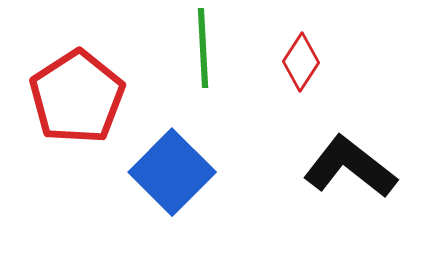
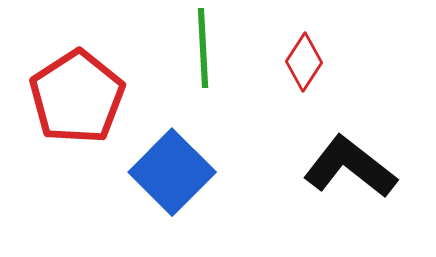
red diamond: moved 3 px right
